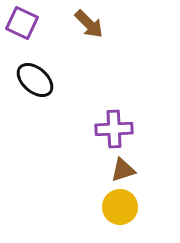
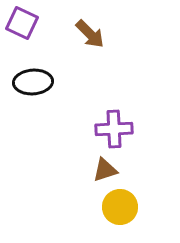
brown arrow: moved 1 px right, 10 px down
black ellipse: moved 2 px left, 2 px down; rotated 45 degrees counterclockwise
brown triangle: moved 18 px left
